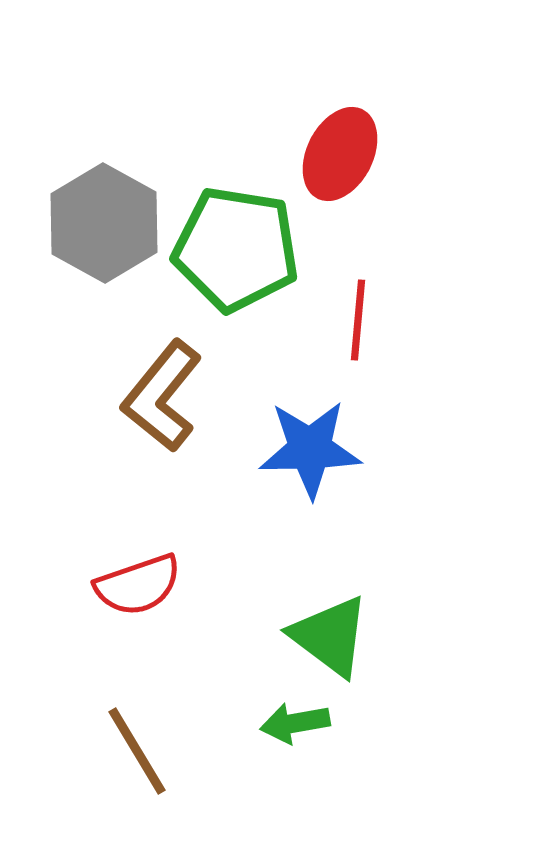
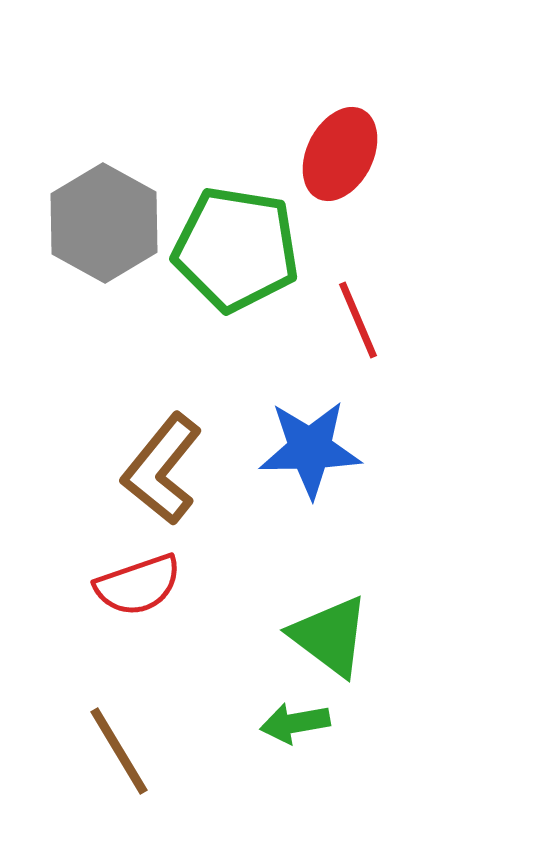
red line: rotated 28 degrees counterclockwise
brown L-shape: moved 73 px down
brown line: moved 18 px left
